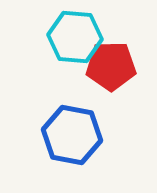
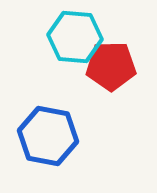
blue hexagon: moved 24 px left, 1 px down
